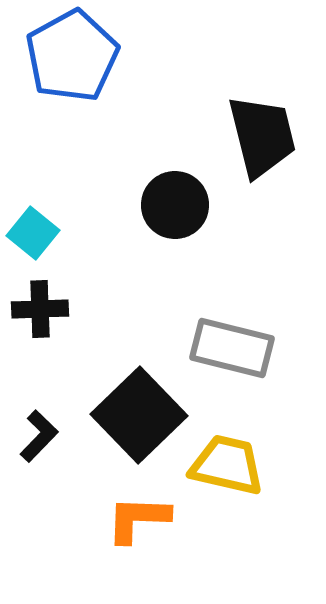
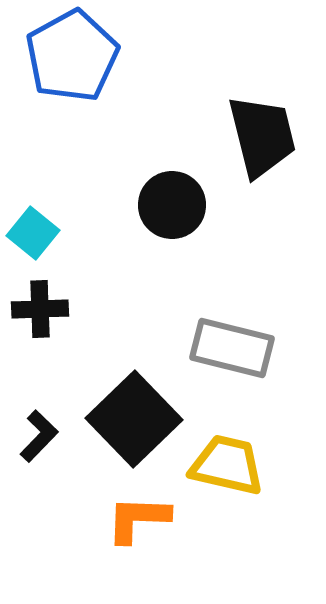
black circle: moved 3 px left
black square: moved 5 px left, 4 px down
